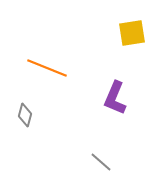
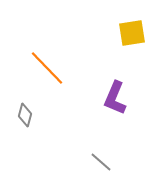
orange line: rotated 24 degrees clockwise
